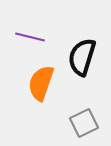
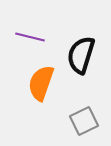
black semicircle: moved 1 px left, 2 px up
gray square: moved 2 px up
